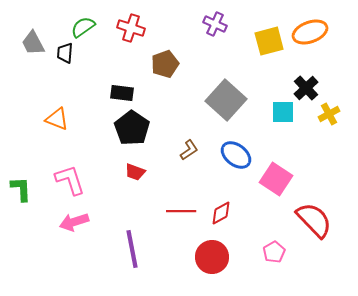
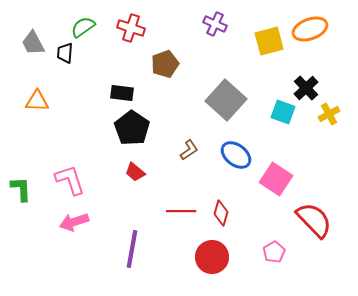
orange ellipse: moved 3 px up
cyan square: rotated 20 degrees clockwise
orange triangle: moved 20 px left, 18 px up; rotated 20 degrees counterclockwise
red trapezoid: rotated 20 degrees clockwise
red diamond: rotated 45 degrees counterclockwise
purple line: rotated 21 degrees clockwise
